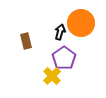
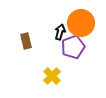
purple pentagon: moved 9 px right, 11 px up; rotated 15 degrees clockwise
